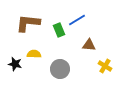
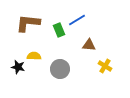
yellow semicircle: moved 2 px down
black star: moved 3 px right, 3 px down
